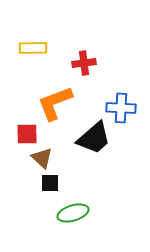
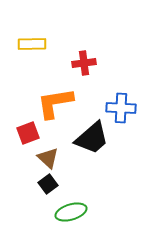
yellow rectangle: moved 1 px left, 4 px up
orange L-shape: rotated 12 degrees clockwise
red square: moved 1 px right, 1 px up; rotated 20 degrees counterclockwise
black trapezoid: moved 2 px left
brown triangle: moved 6 px right
black square: moved 2 px left, 1 px down; rotated 36 degrees counterclockwise
green ellipse: moved 2 px left, 1 px up
